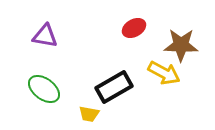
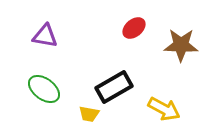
red ellipse: rotated 10 degrees counterclockwise
yellow arrow: moved 36 px down
